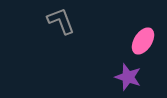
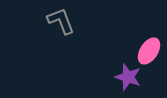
pink ellipse: moved 6 px right, 10 px down
